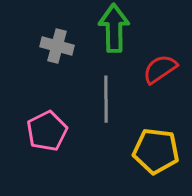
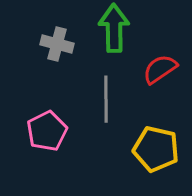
gray cross: moved 2 px up
yellow pentagon: moved 2 px up; rotated 6 degrees clockwise
